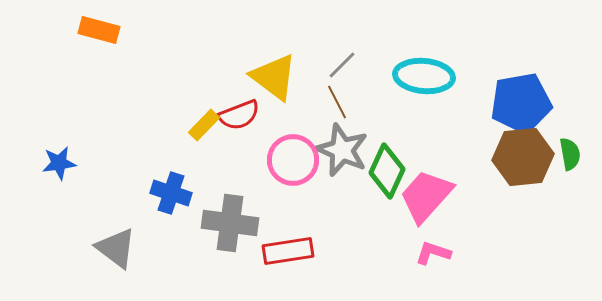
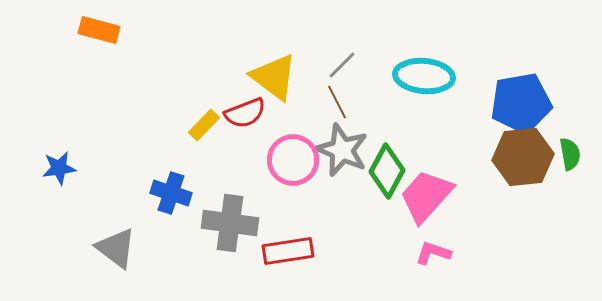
red semicircle: moved 6 px right, 2 px up
blue star: moved 5 px down
green diamond: rotated 4 degrees clockwise
